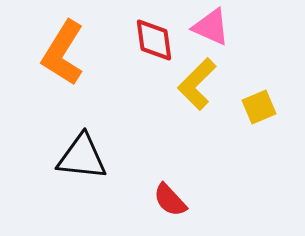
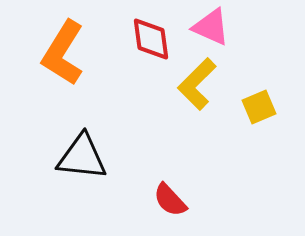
red diamond: moved 3 px left, 1 px up
